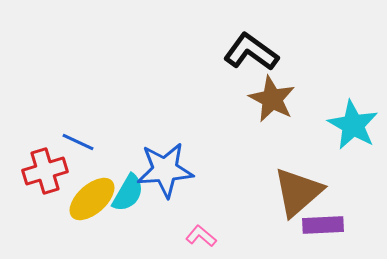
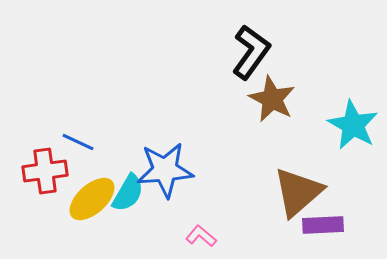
black L-shape: rotated 90 degrees clockwise
red cross: rotated 9 degrees clockwise
